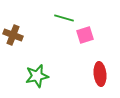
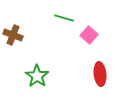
pink square: moved 4 px right; rotated 30 degrees counterclockwise
green star: rotated 25 degrees counterclockwise
